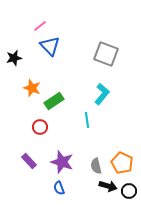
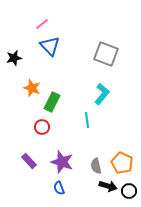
pink line: moved 2 px right, 2 px up
green rectangle: moved 2 px left, 1 px down; rotated 30 degrees counterclockwise
red circle: moved 2 px right
